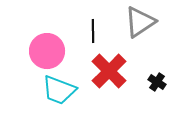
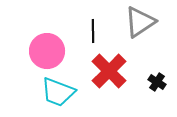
cyan trapezoid: moved 1 px left, 2 px down
